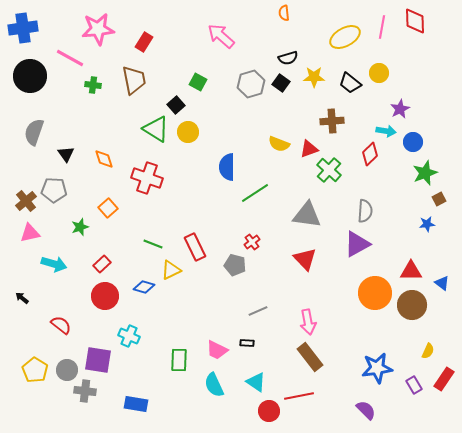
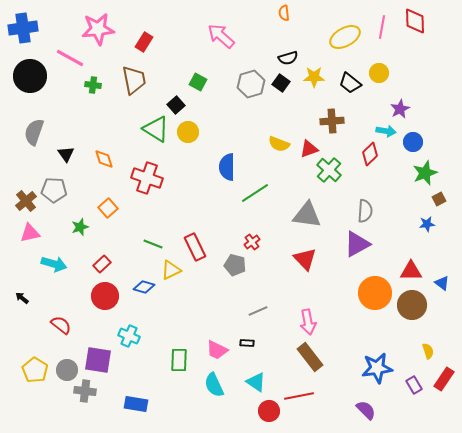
yellow semicircle at (428, 351): rotated 42 degrees counterclockwise
